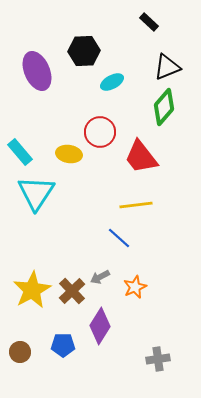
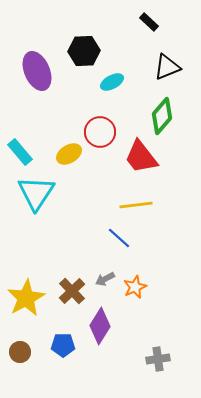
green diamond: moved 2 px left, 9 px down
yellow ellipse: rotated 40 degrees counterclockwise
gray arrow: moved 5 px right, 2 px down
yellow star: moved 6 px left, 8 px down
